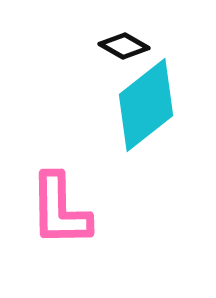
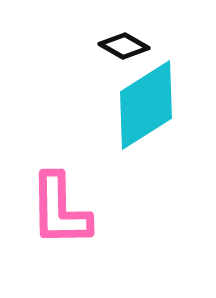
cyan diamond: rotated 6 degrees clockwise
